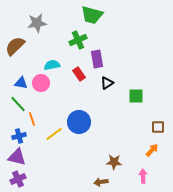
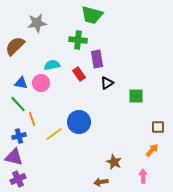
green cross: rotated 30 degrees clockwise
purple triangle: moved 3 px left
brown star: rotated 21 degrees clockwise
